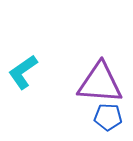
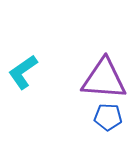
purple triangle: moved 4 px right, 4 px up
